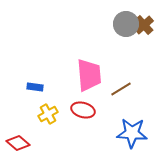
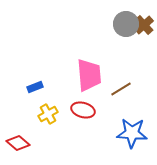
blue rectangle: rotated 28 degrees counterclockwise
